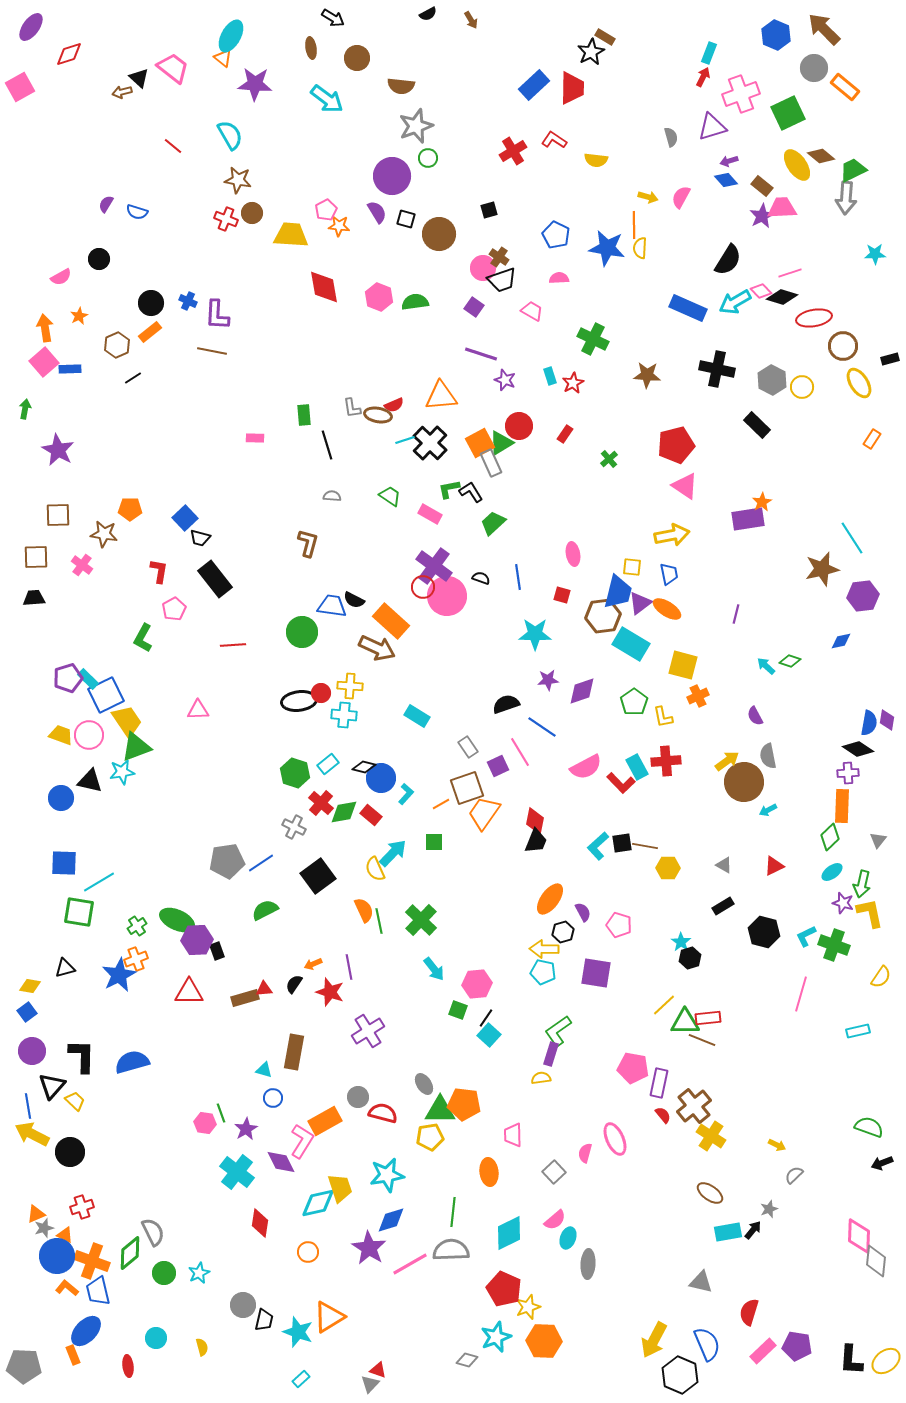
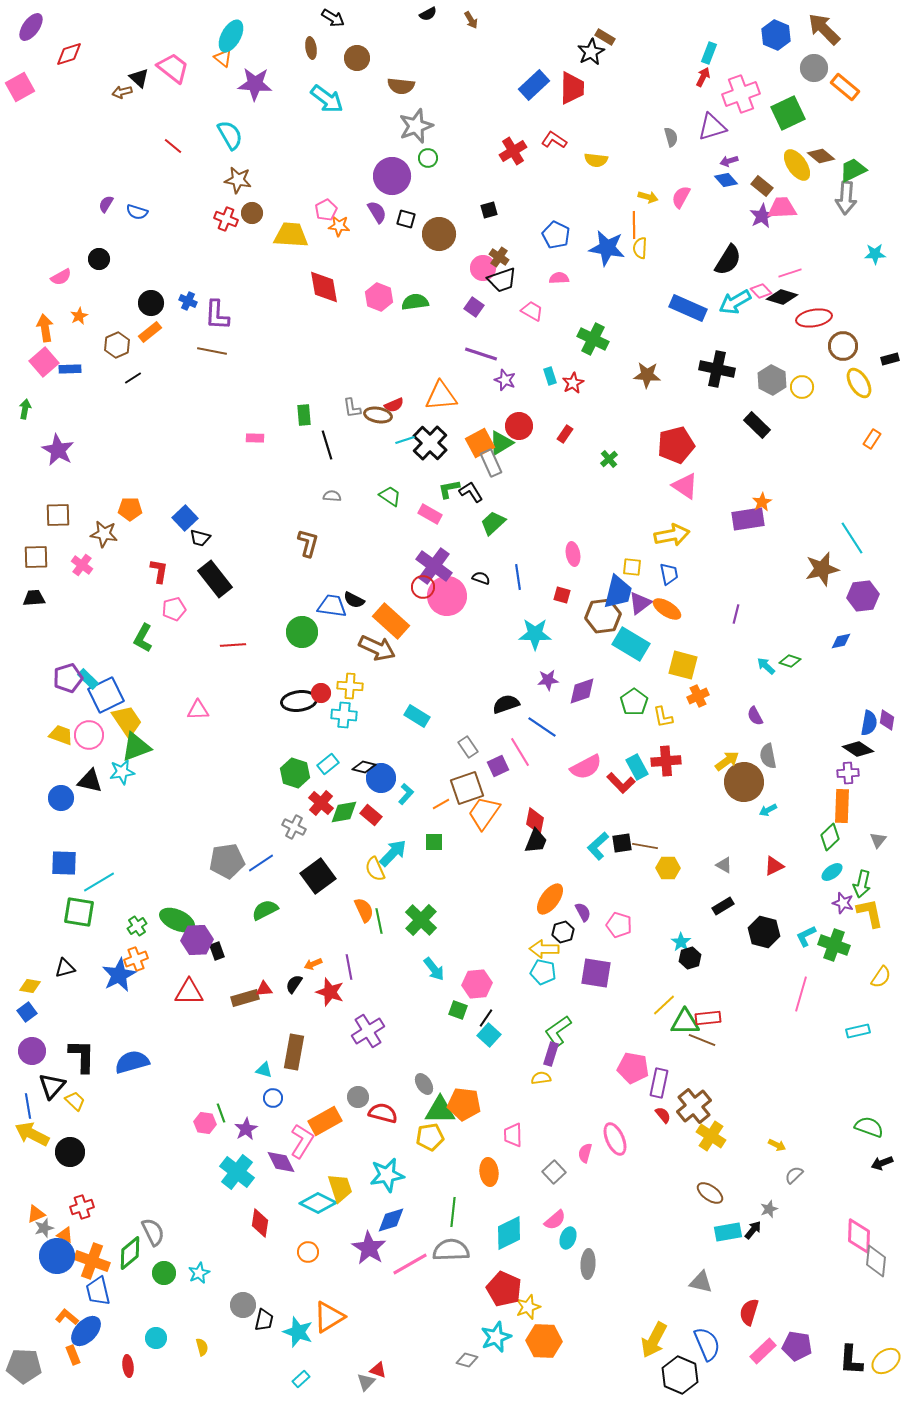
pink pentagon at (174, 609): rotated 15 degrees clockwise
cyan diamond at (318, 1203): rotated 39 degrees clockwise
orange L-shape at (67, 1288): moved 29 px down
gray triangle at (370, 1384): moved 4 px left, 2 px up
